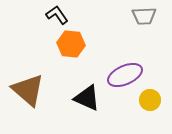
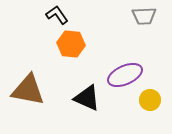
brown triangle: rotated 30 degrees counterclockwise
